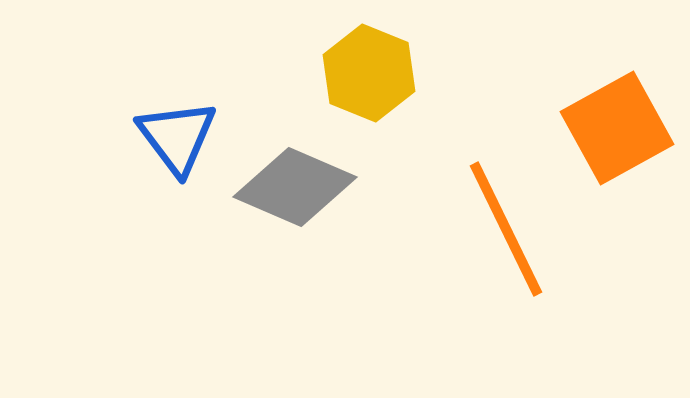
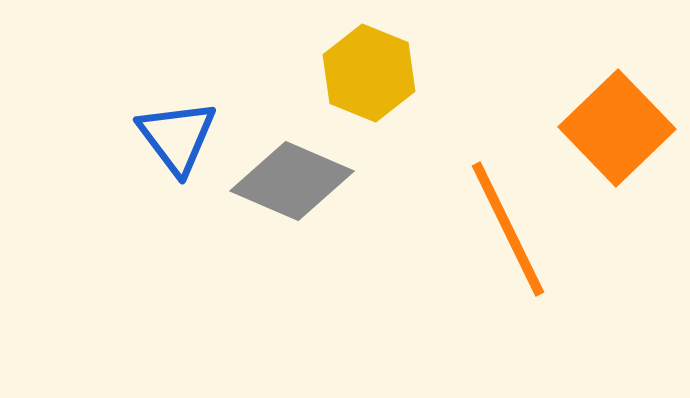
orange square: rotated 15 degrees counterclockwise
gray diamond: moved 3 px left, 6 px up
orange line: moved 2 px right
